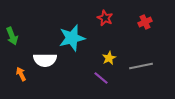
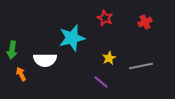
green arrow: moved 14 px down; rotated 30 degrees clockwise
purple line: moved 4 px down
